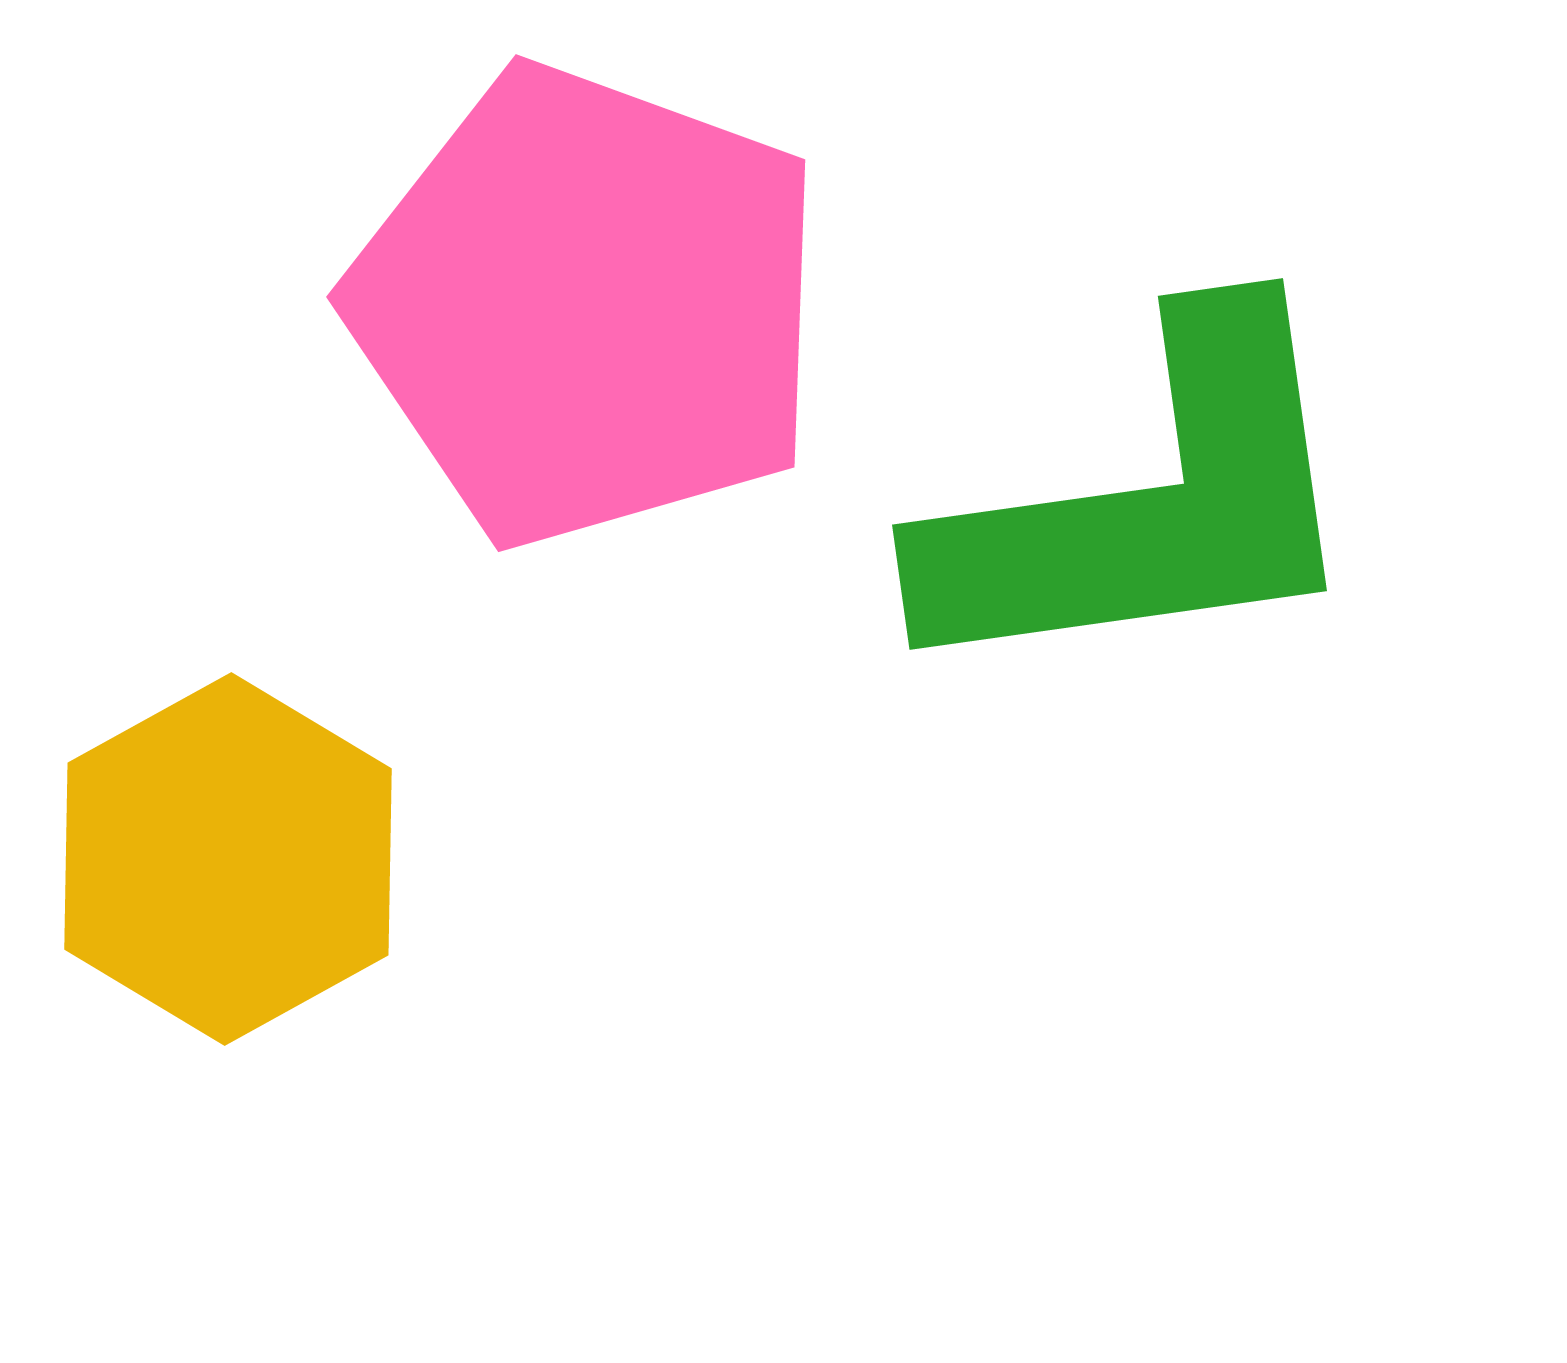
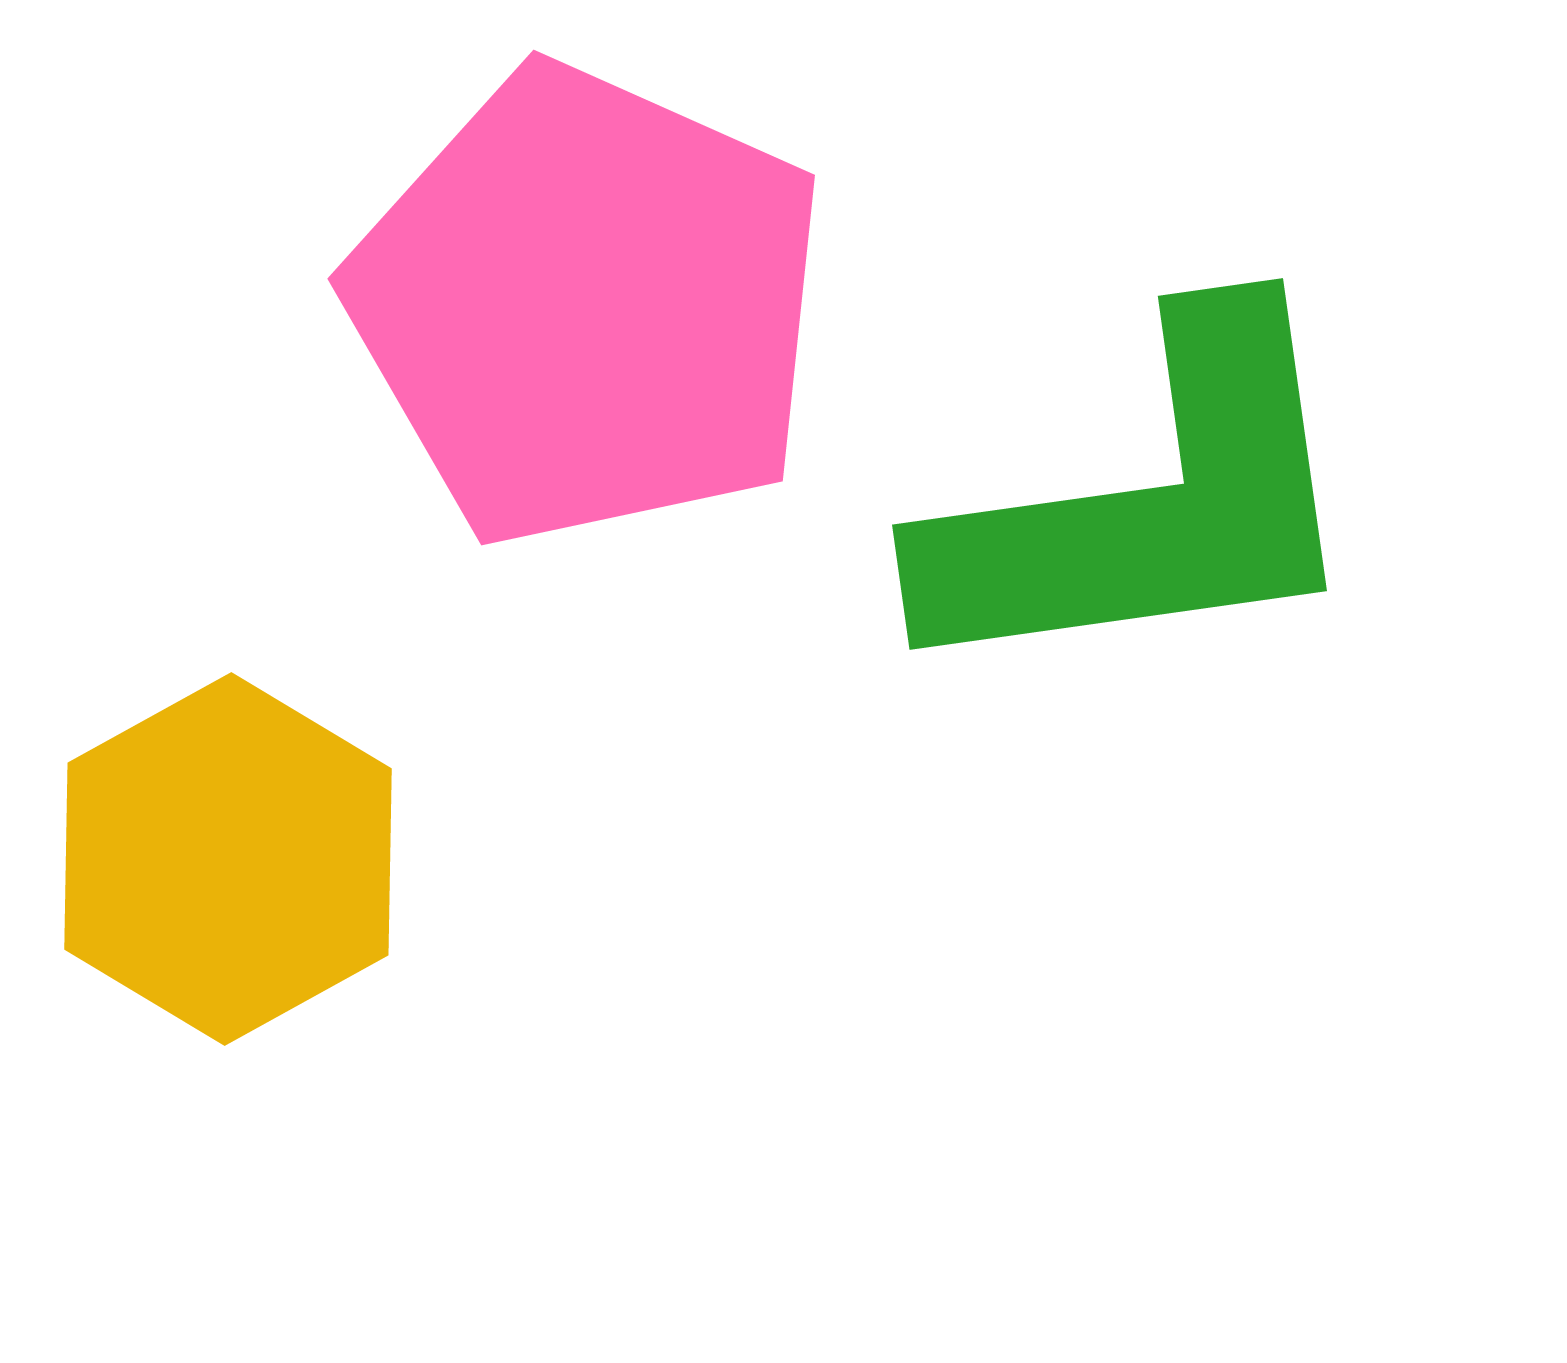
pink pentagon: rotated 4 degrees clockwise
